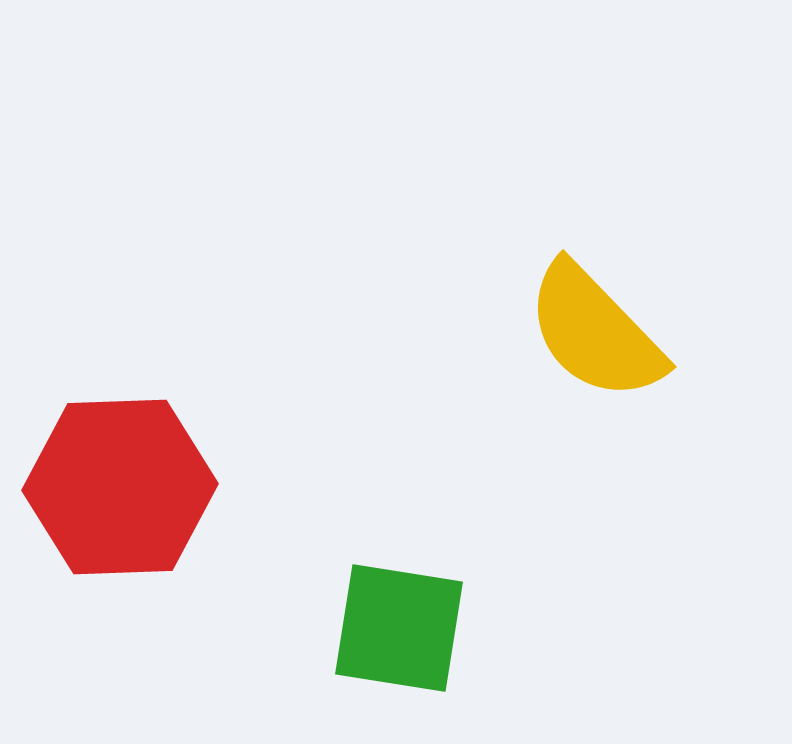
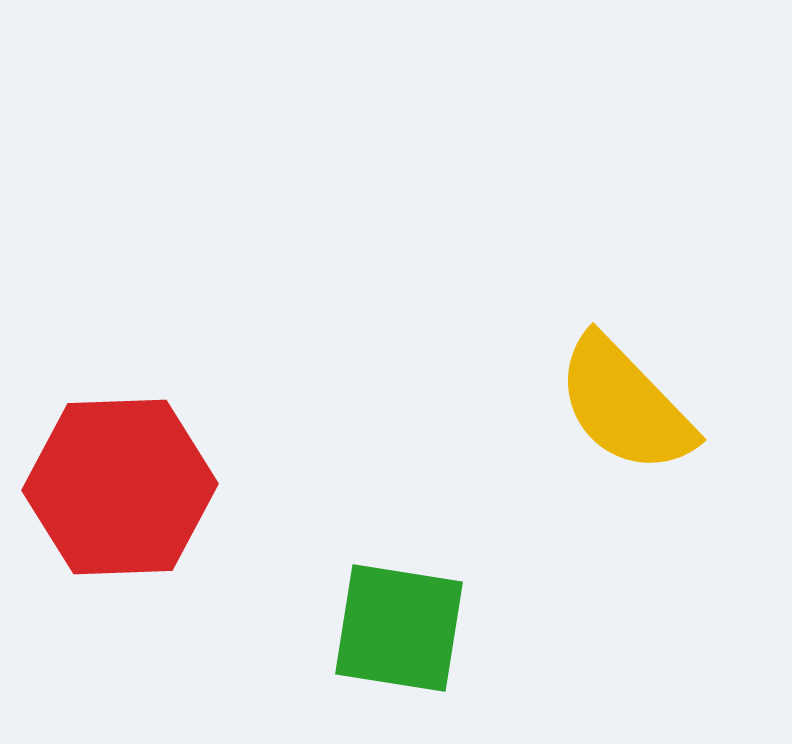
yellow semicircle: moved 30 px right, 73 px down
